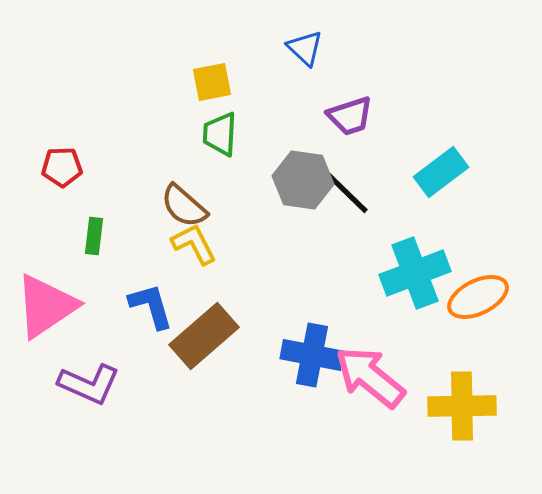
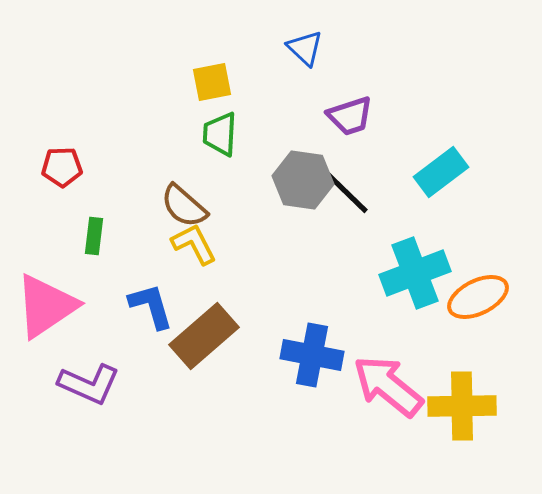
pink arrow: moved 18 px right, 9 px down
